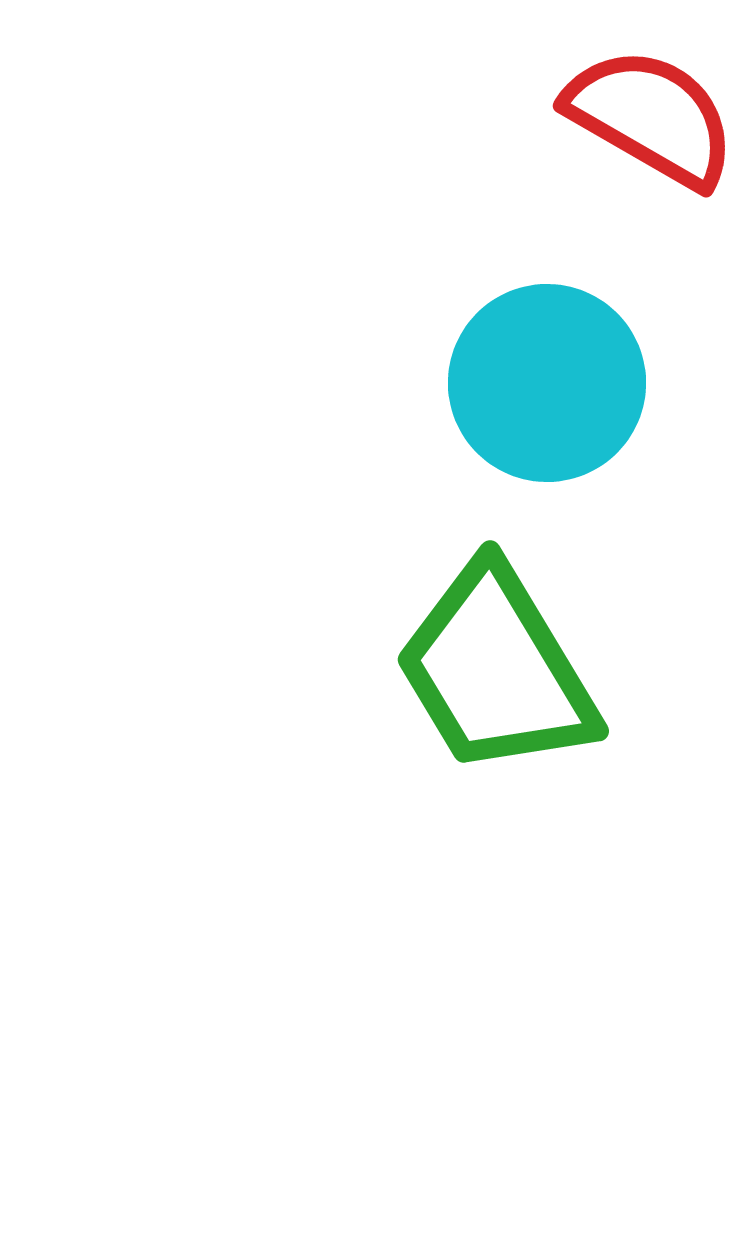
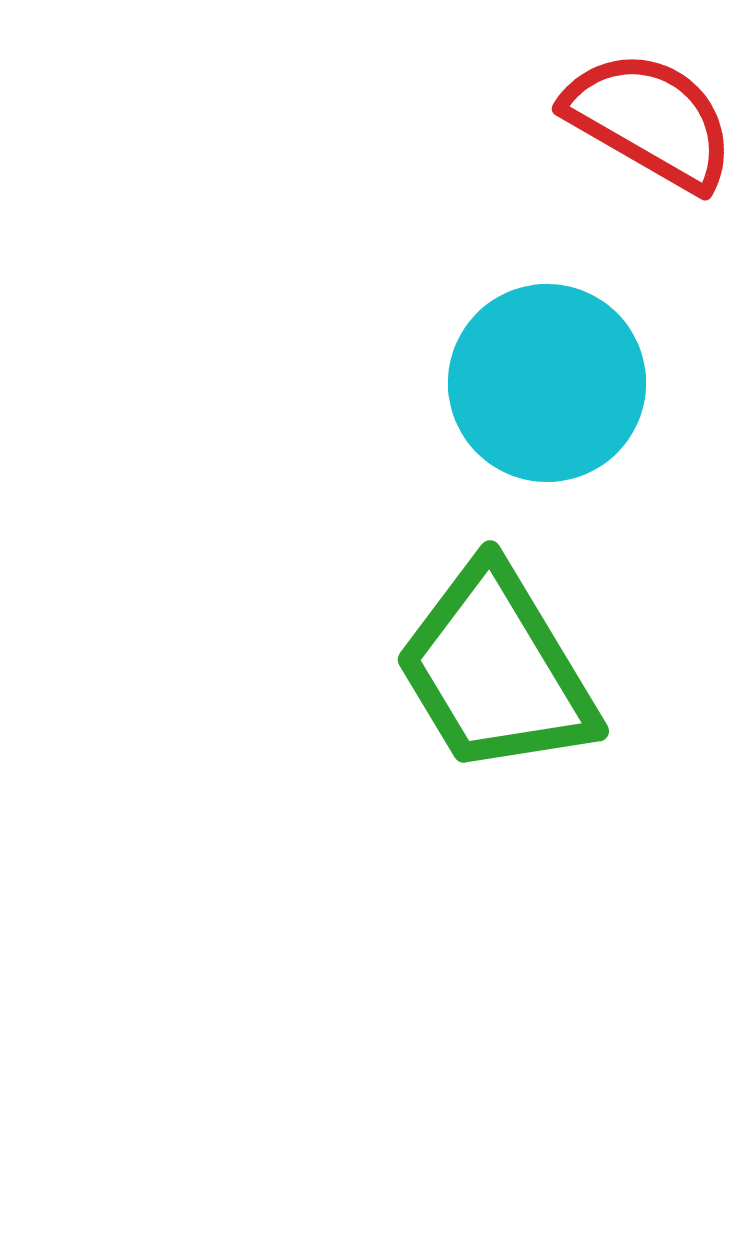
red semicircle: moved 1 px left, 3 px down
